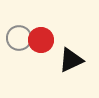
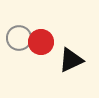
red circle: moved 2 px down
